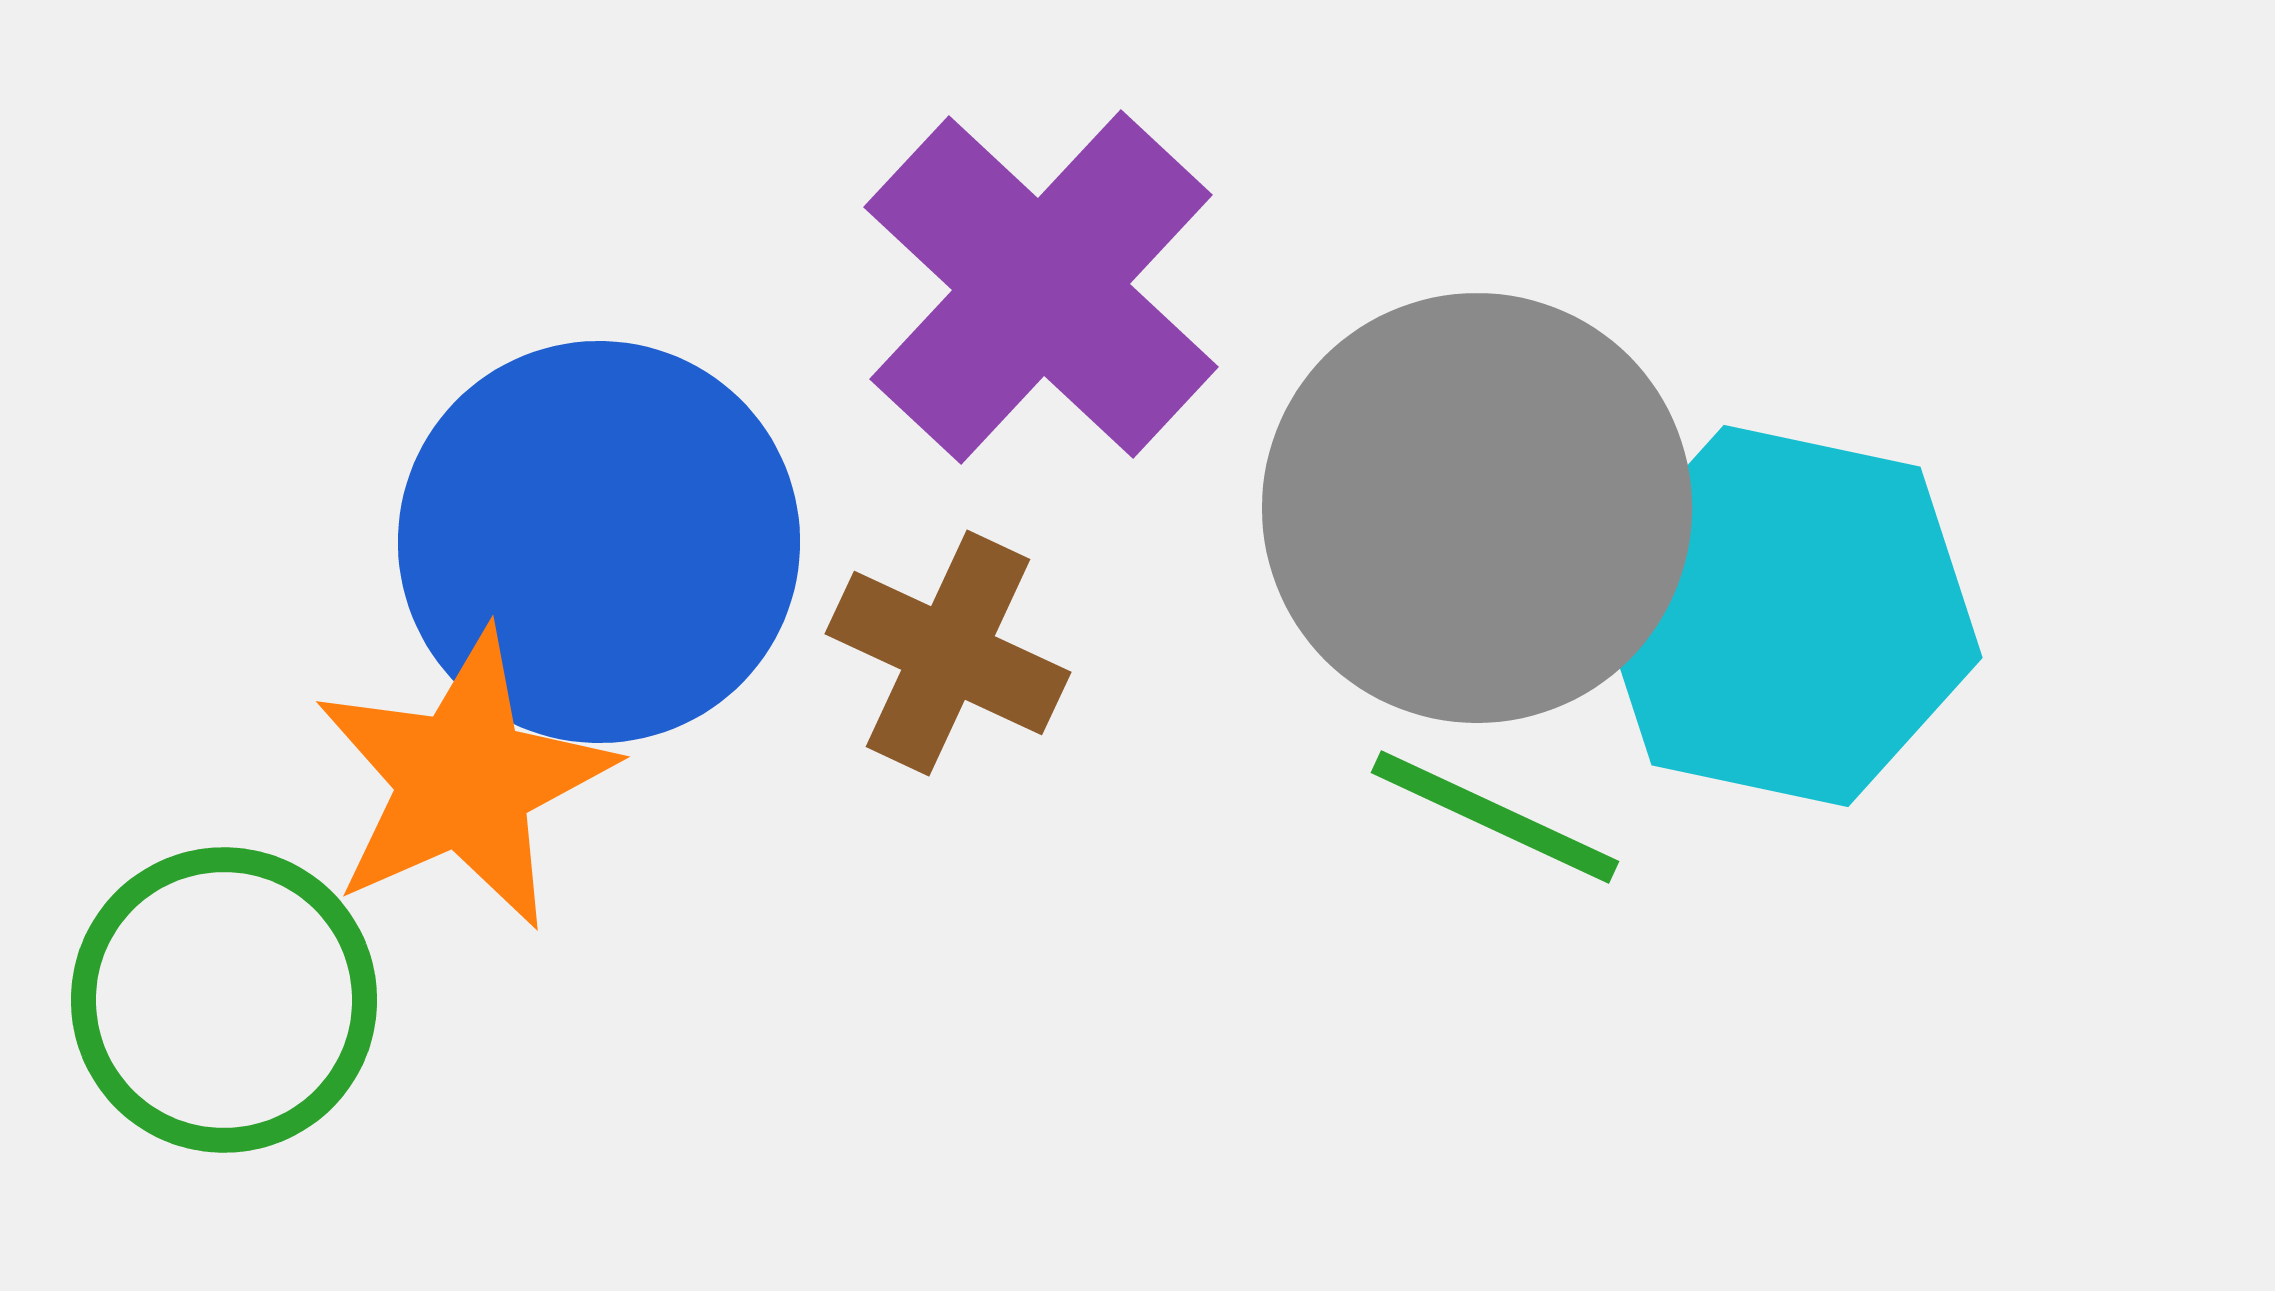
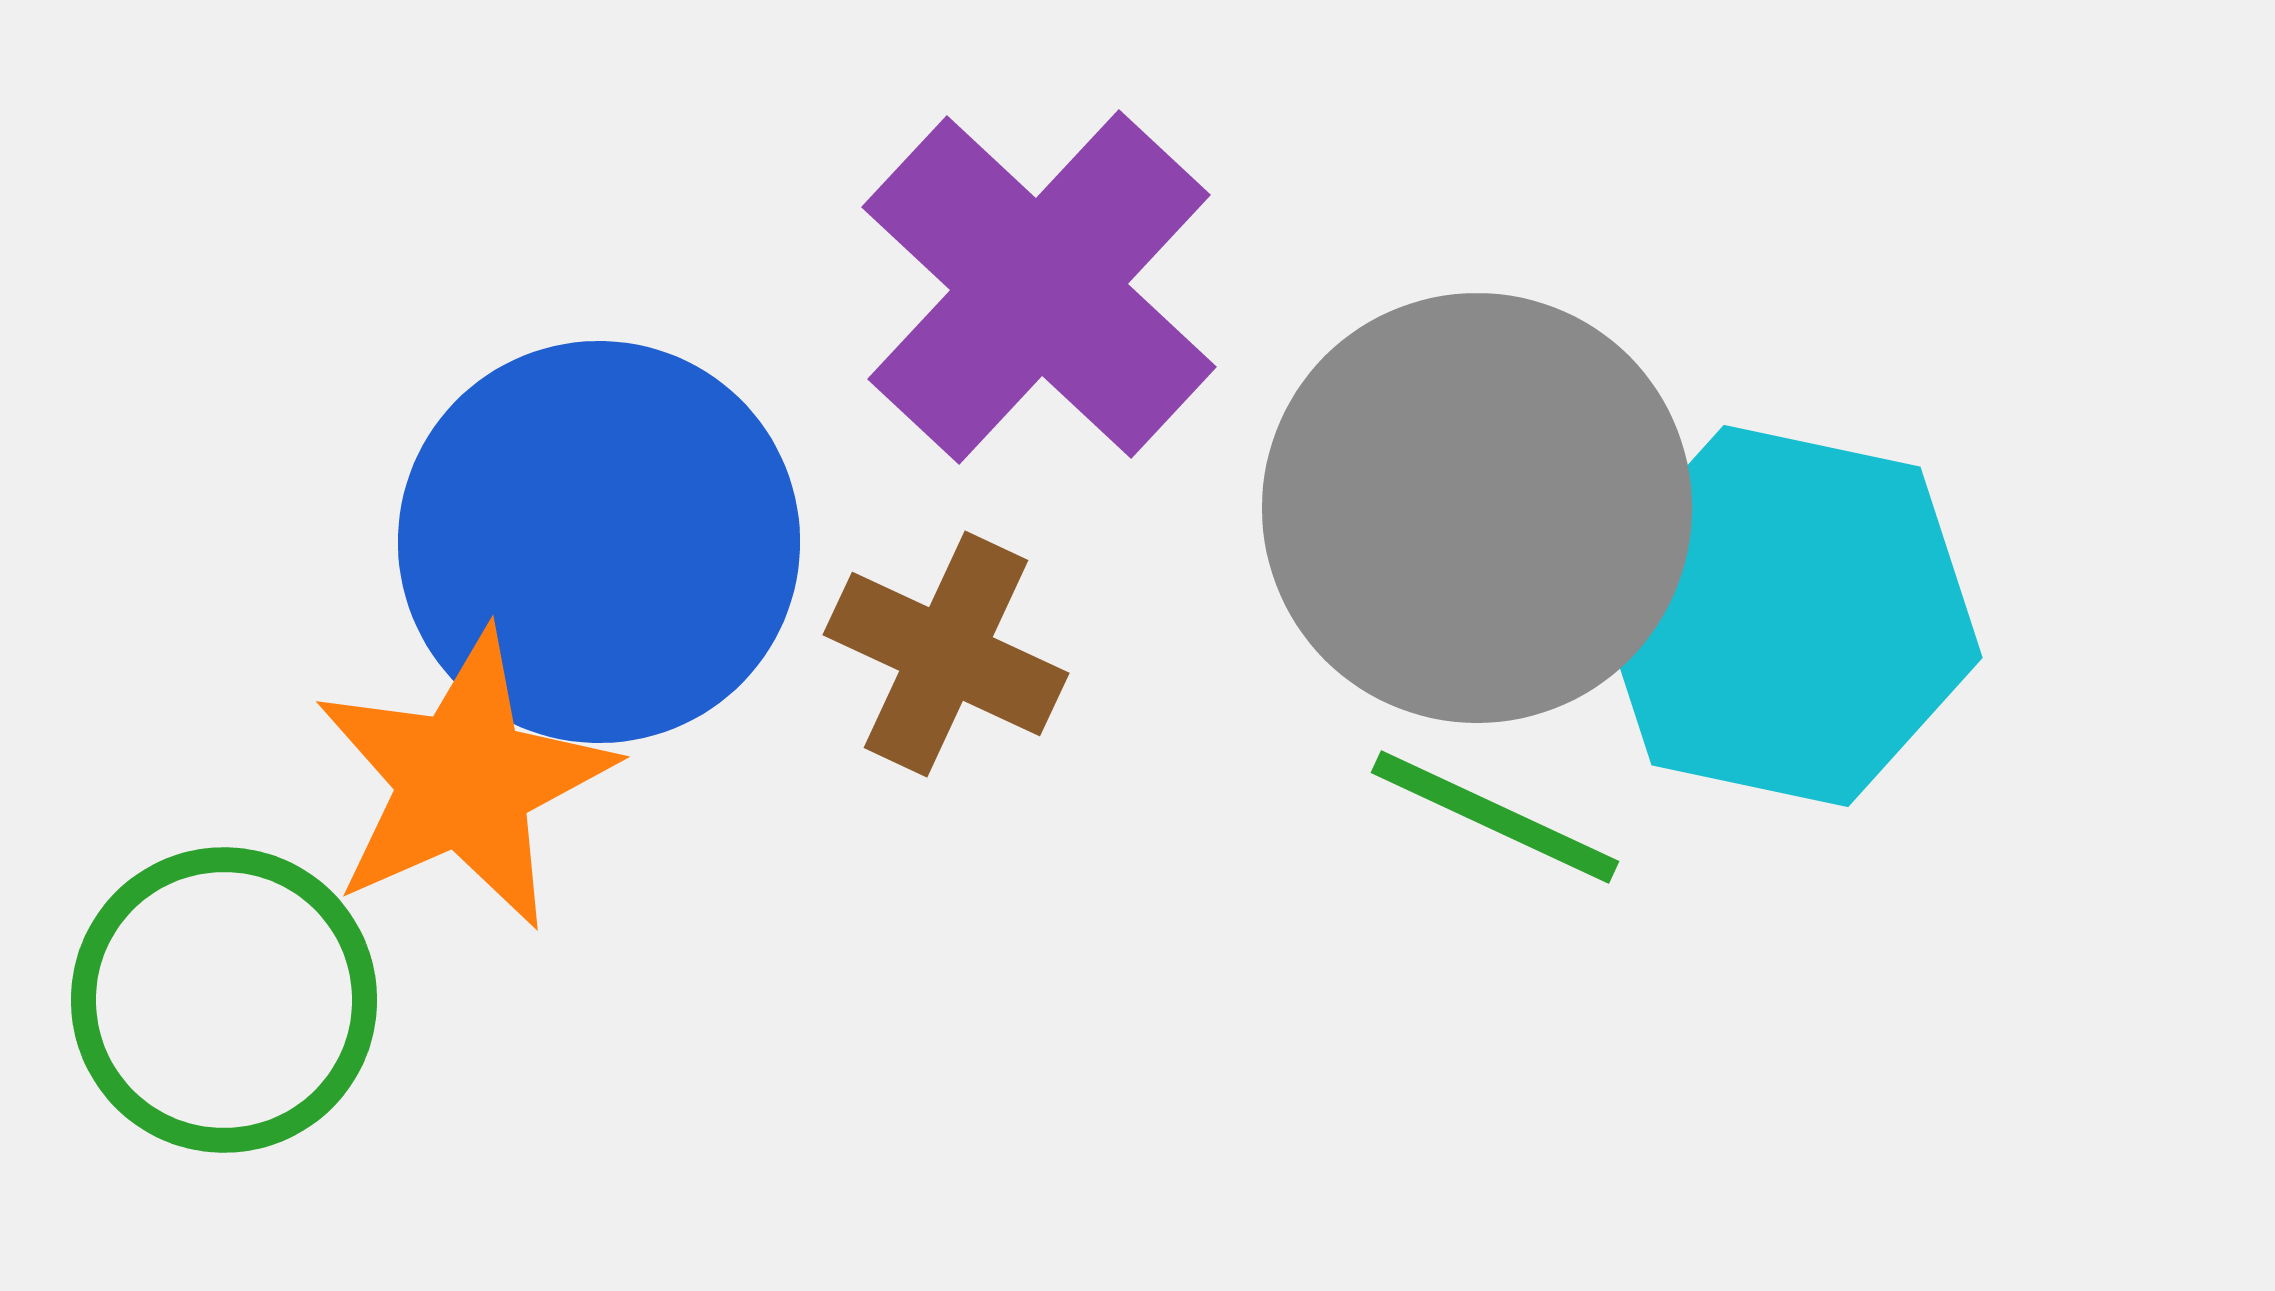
purple cross: moved 2 px left
brown cross: moved 2 px left, 1 px down
